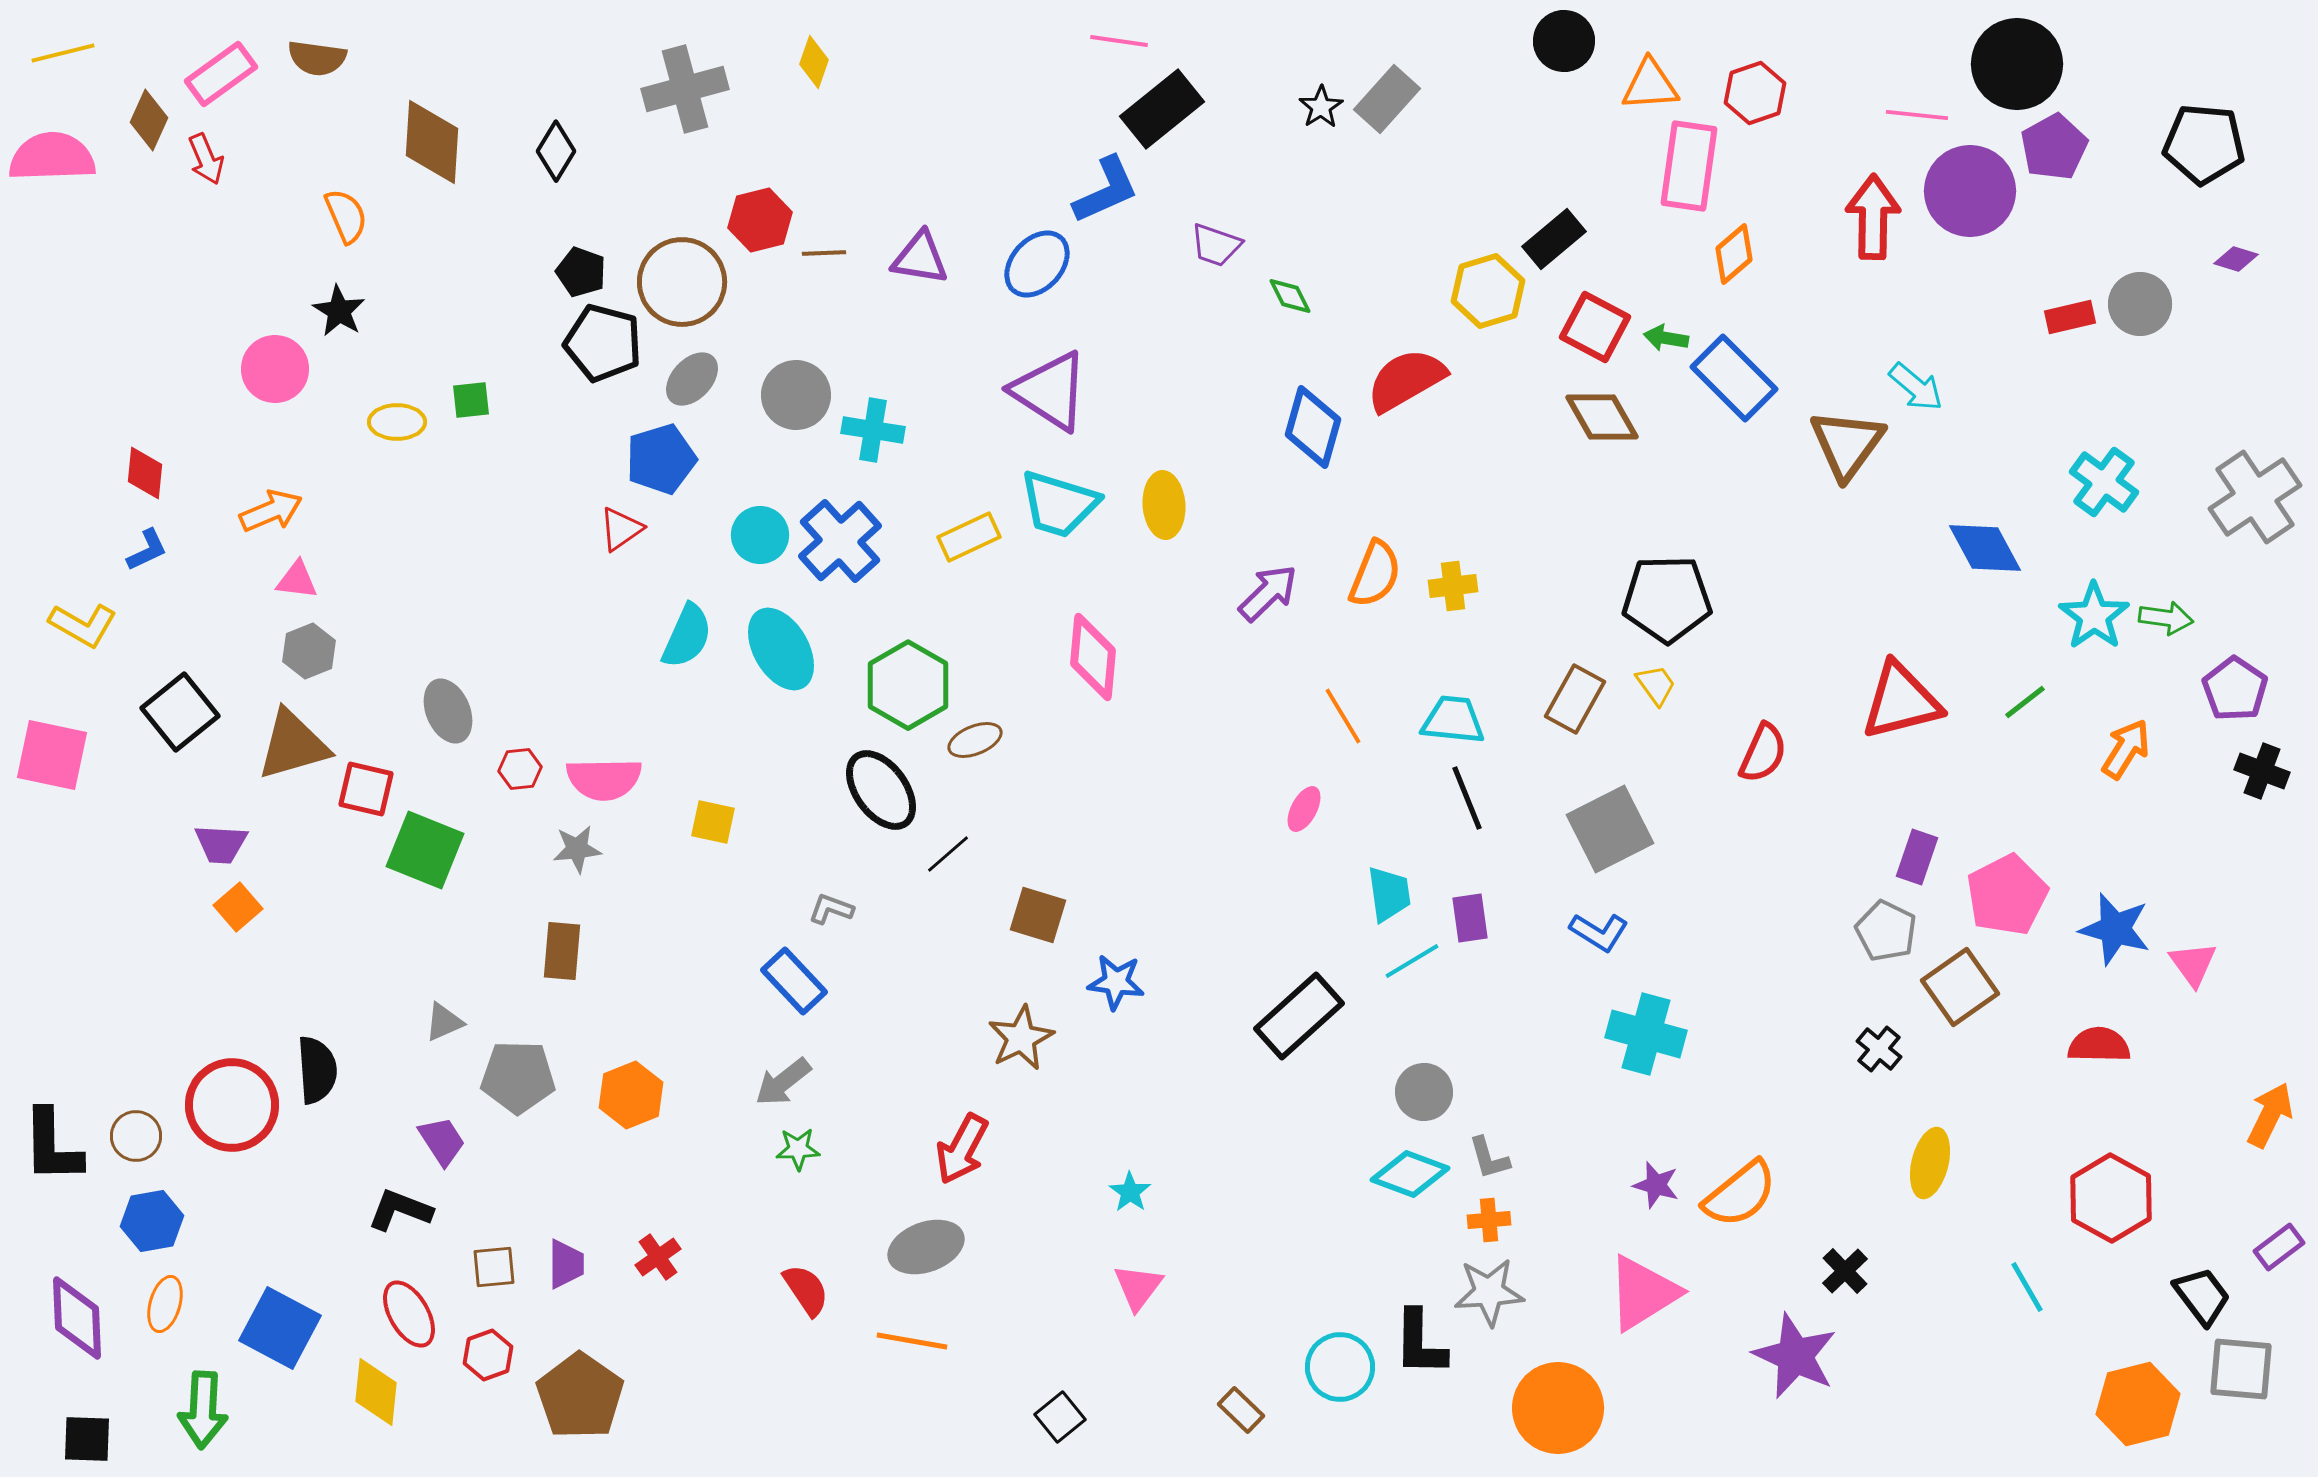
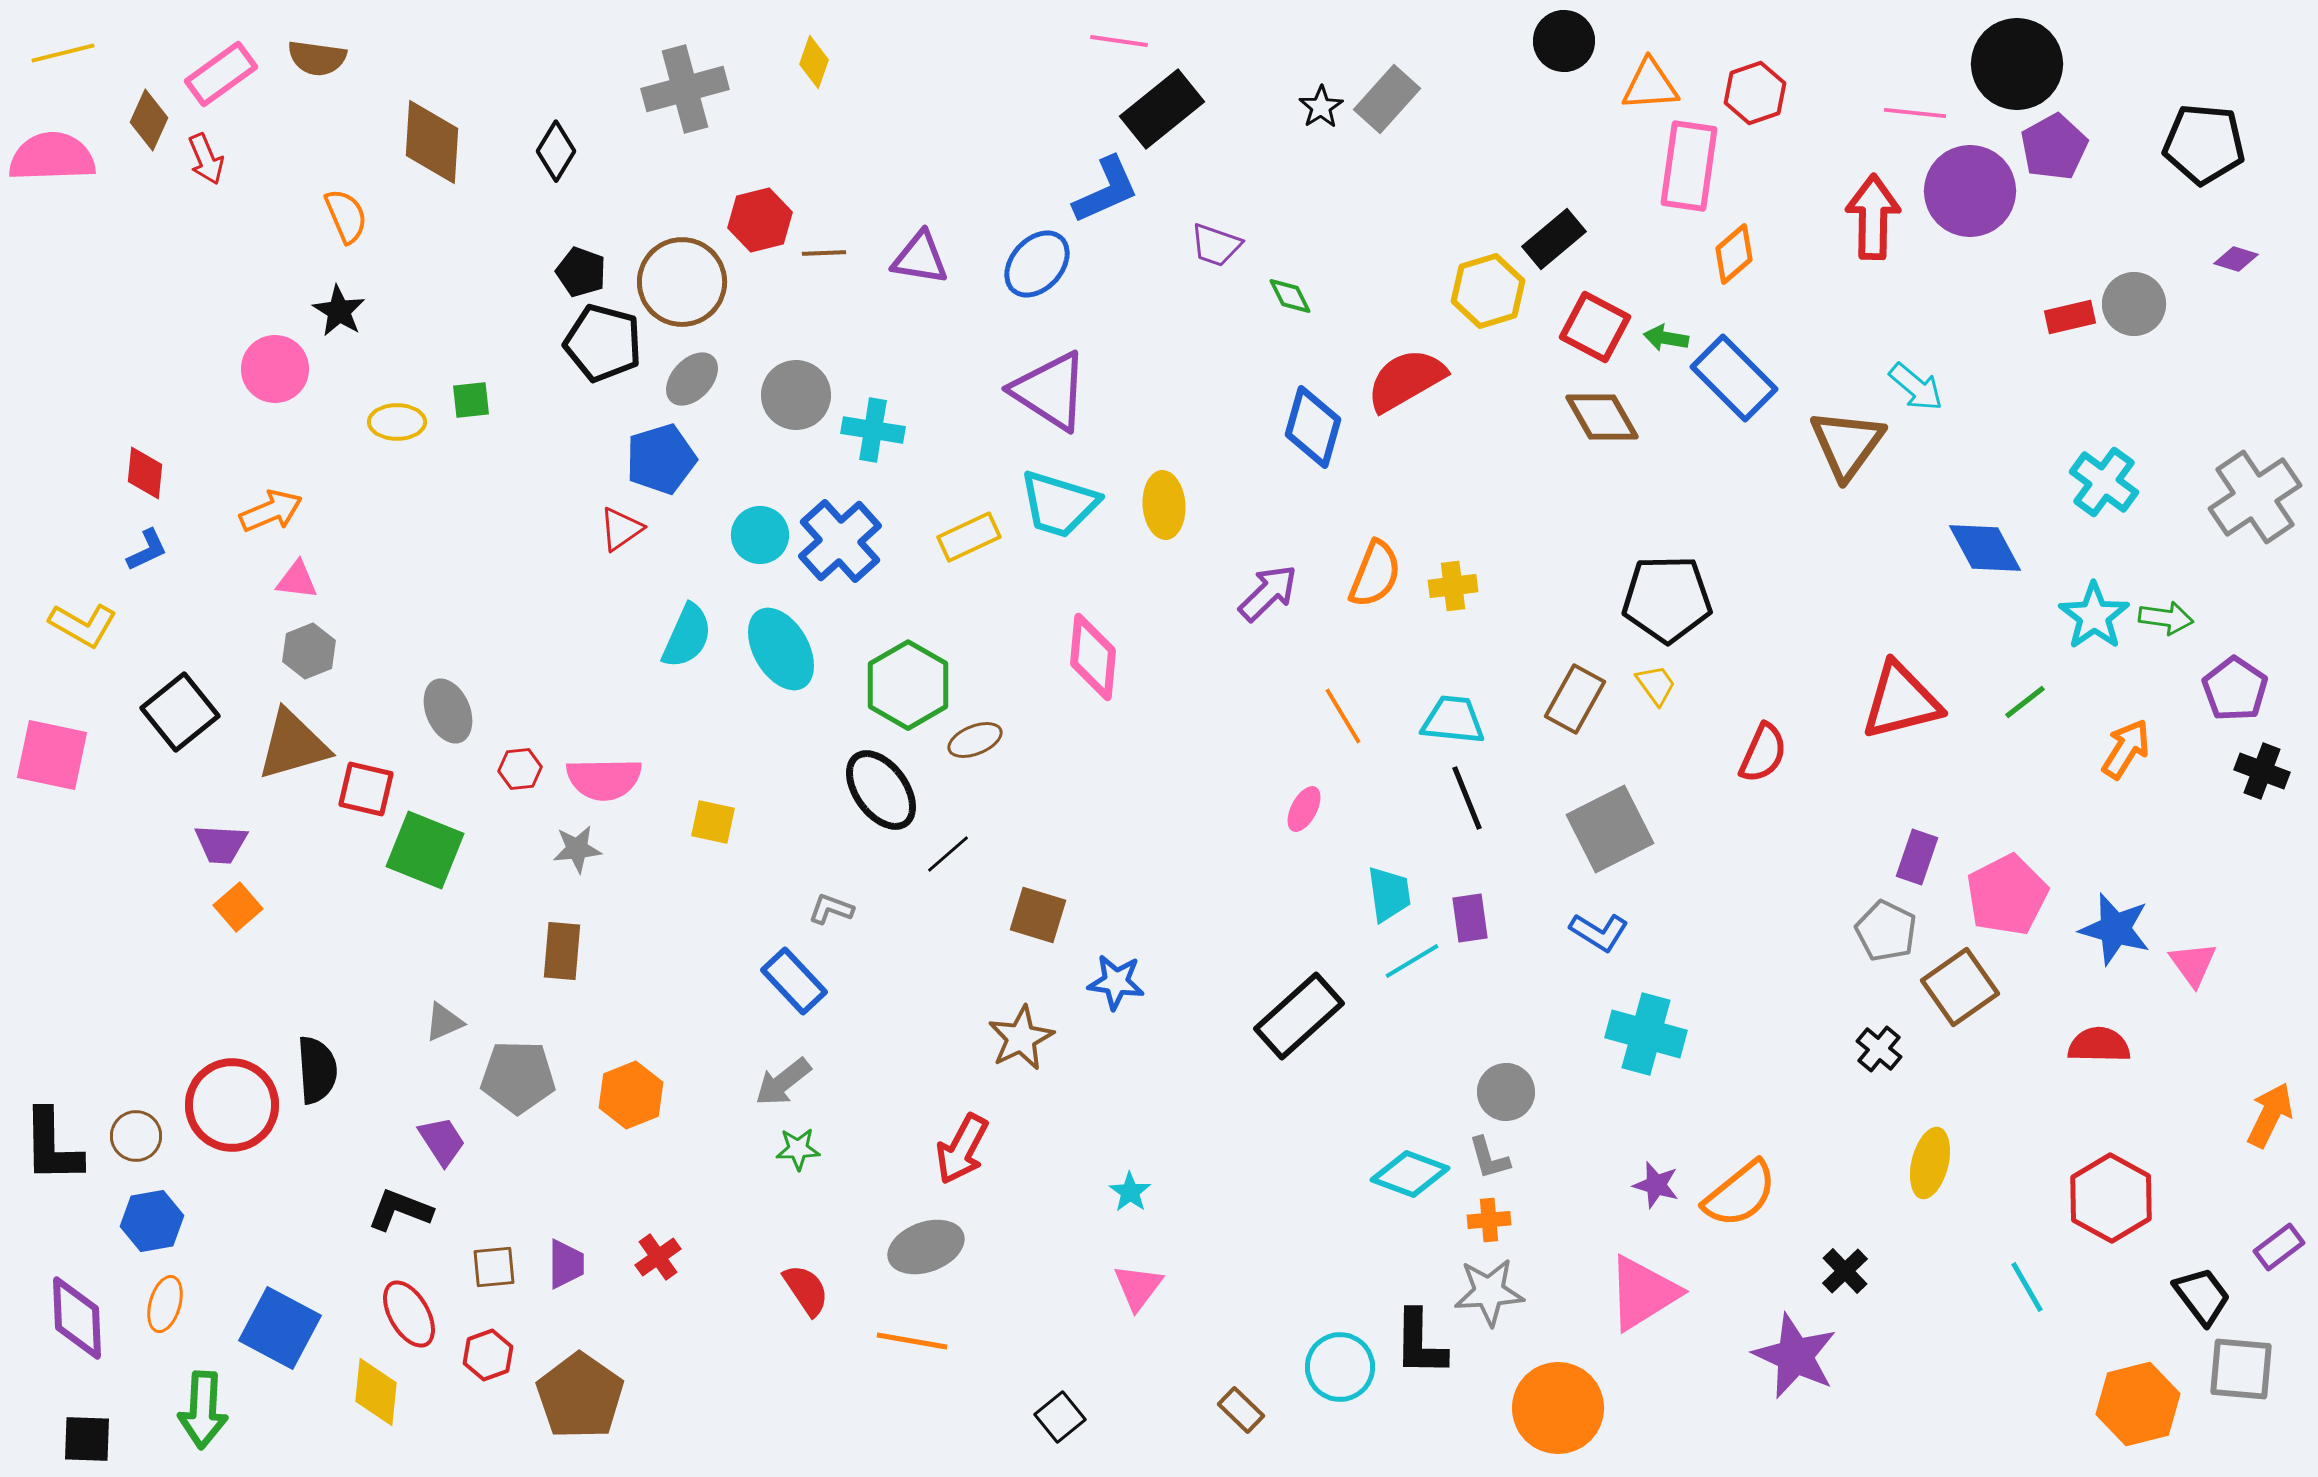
pink line at (1917, 115): moved 2 px left, 2 px up
gray circle at (2140, 304): moved 6 px left
gray circle at (1424, 1092): moved 82 px right
